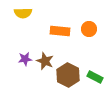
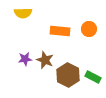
brown star: moved 1 px up
green rectangle: moved 2 px left
